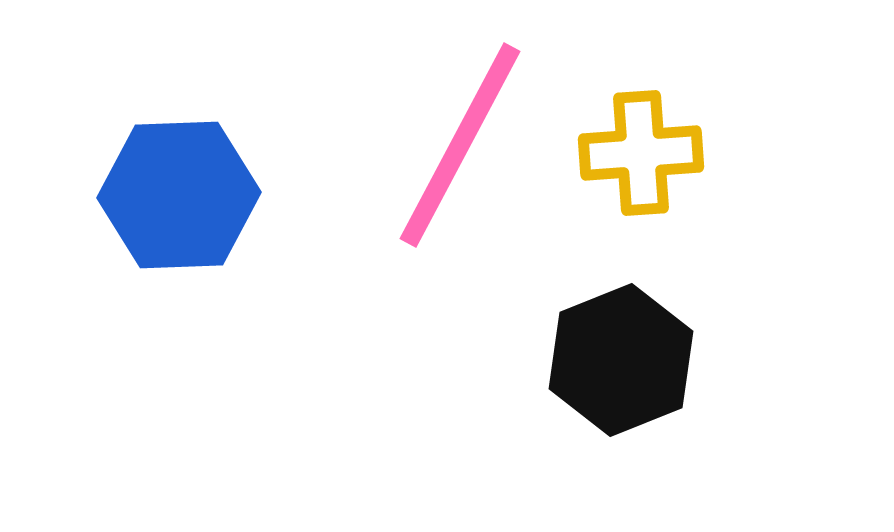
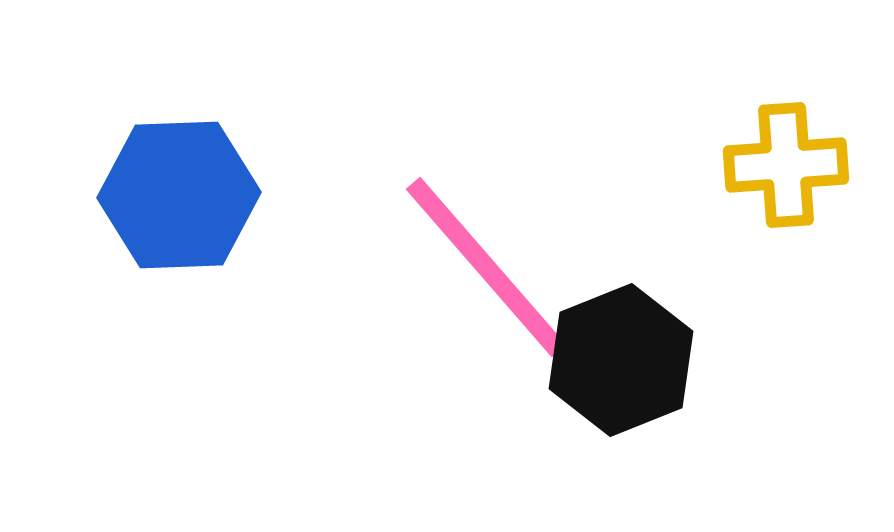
pink line: moved 26 px right, 122 px down; rotated 69 degrees counterclockwise
yellow cross: moved 145 px right, 12 px down
